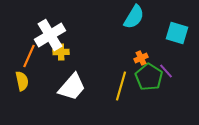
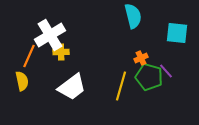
cyan semicircle: moved 1 px left, 1 px up; rotated 45 degrees counterclockwise
cyan square: rotated 10 degrees counterclockwise
green pentagon: rotated 16 degrees counterclockwise
white trapezoid: rotated 12 degrees clockwise
